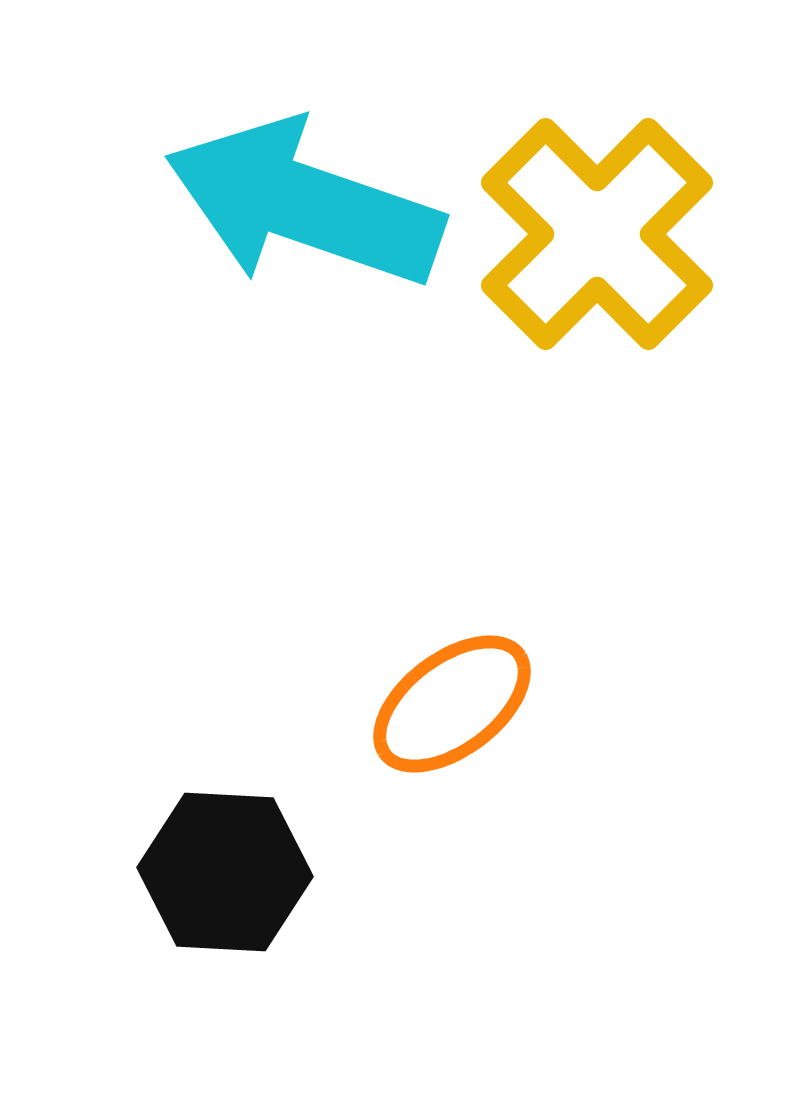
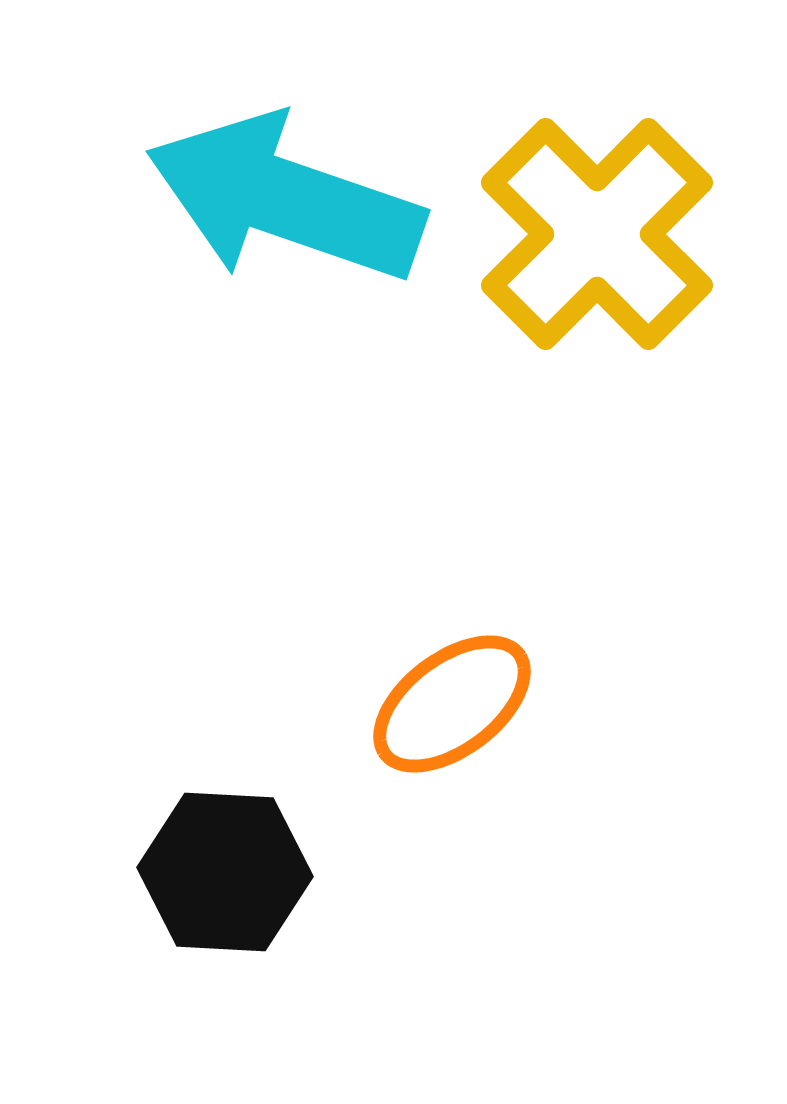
cyan arrow: moved 19 px left, 5 px up
